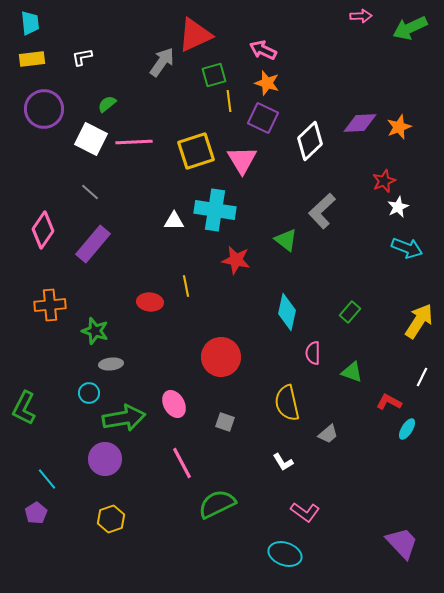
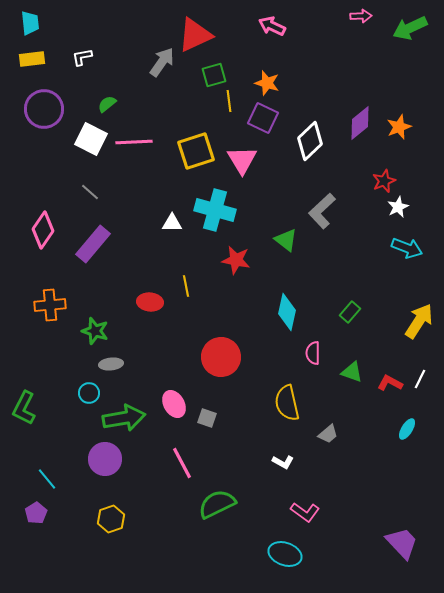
pink arrow at (263, 50): moved 9 px right, 24 px up
purple diamond at (360, 123): rotated 36 degrees counterclockwise
cyan cross at (215, 210): rotated 6 degrees clockwise
white triangle at (174, 221): moved 2 px left, 2 px down
white line at (422, 377): moved 2 px left, 2 px down
red L-shape at (389, 402): moved 1 px right, 19 px up
gray square at (225, 422): moved 18 px left, 4 px up
white L-shape at (283, 462): rotated 30 degrees counterclockwise
